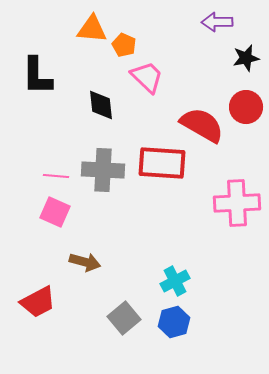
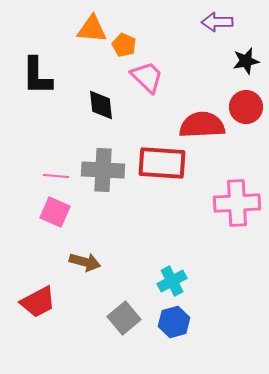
black star: moved 3 px down
red semicircle: rotated 33 degrees counterclockwise
cyan cross: moved 3 px left
